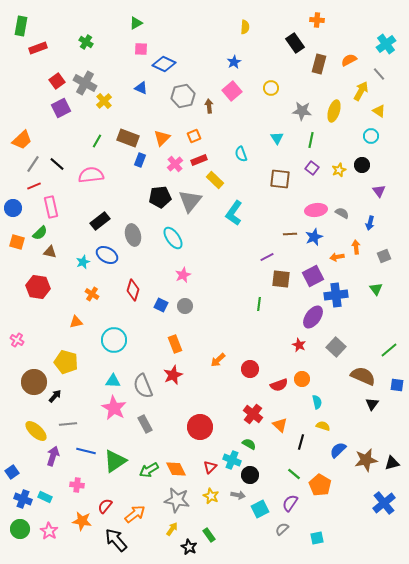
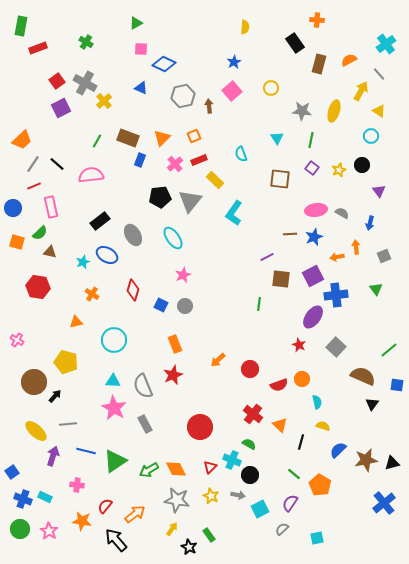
gray ellipse at (133, 235): rotated 15 degrees counterclockwise
